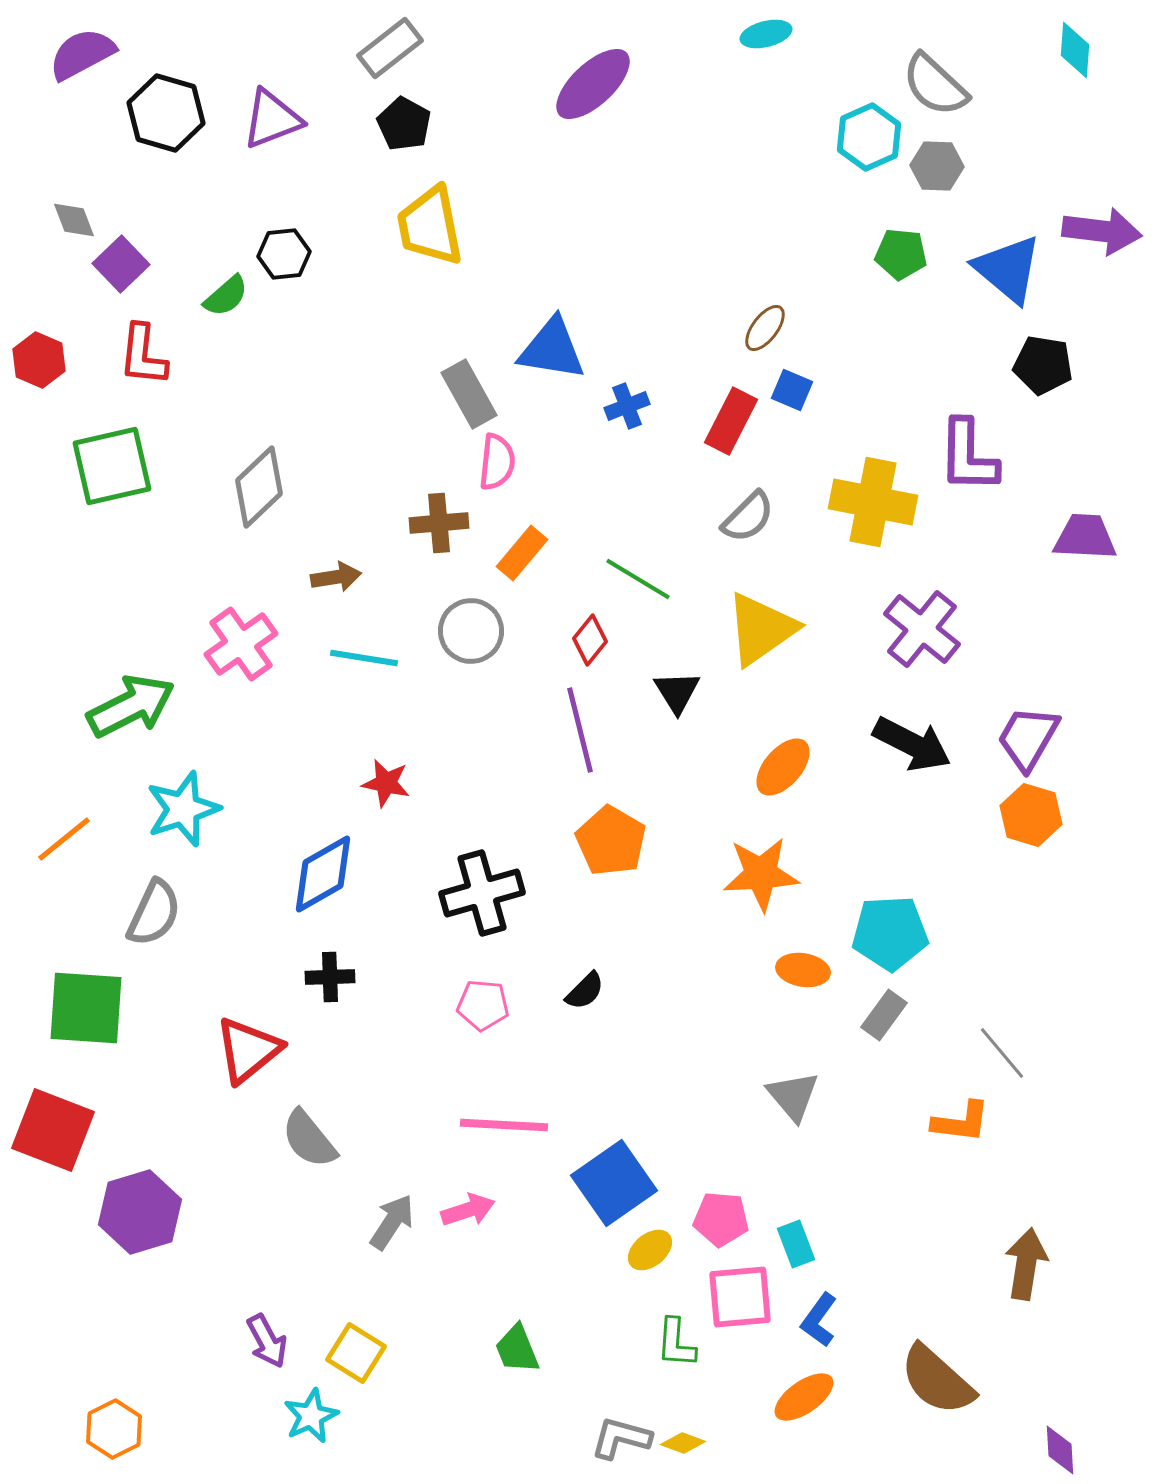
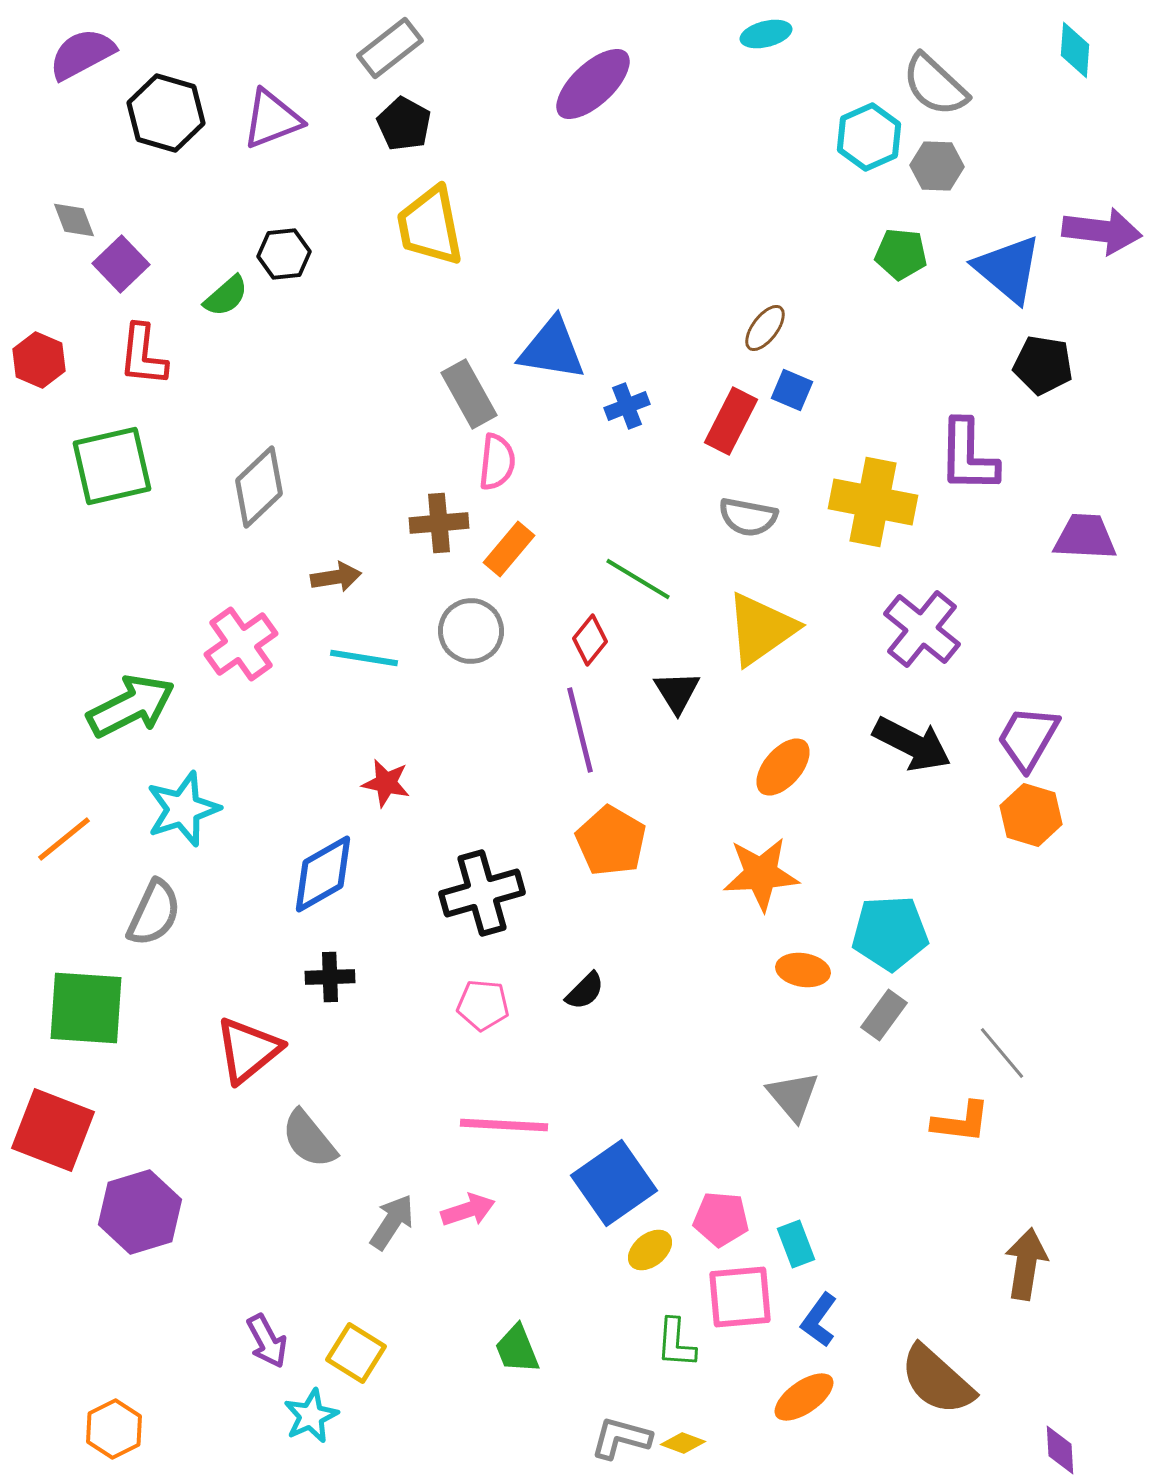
gray semicircle at (748, 517): rotated 56 degrees clockwise
orange rectangle at (522, 553): moved 13 px left, 4 px up
